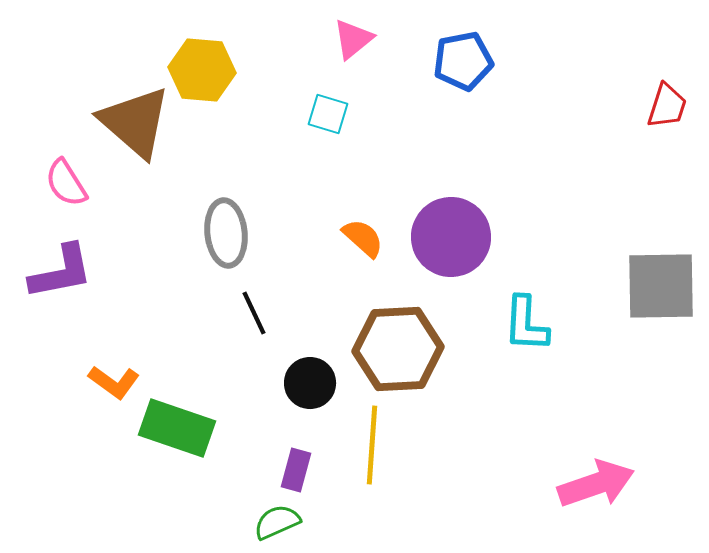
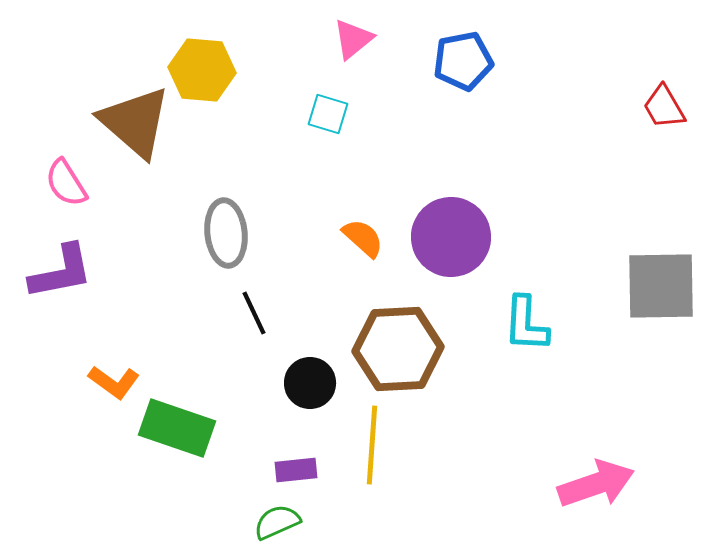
red trapezoid: moved 3 px left, 1 px down; rotated 132 degrees clockwise
purple rectangle: rotated 69 degrees clockwise
